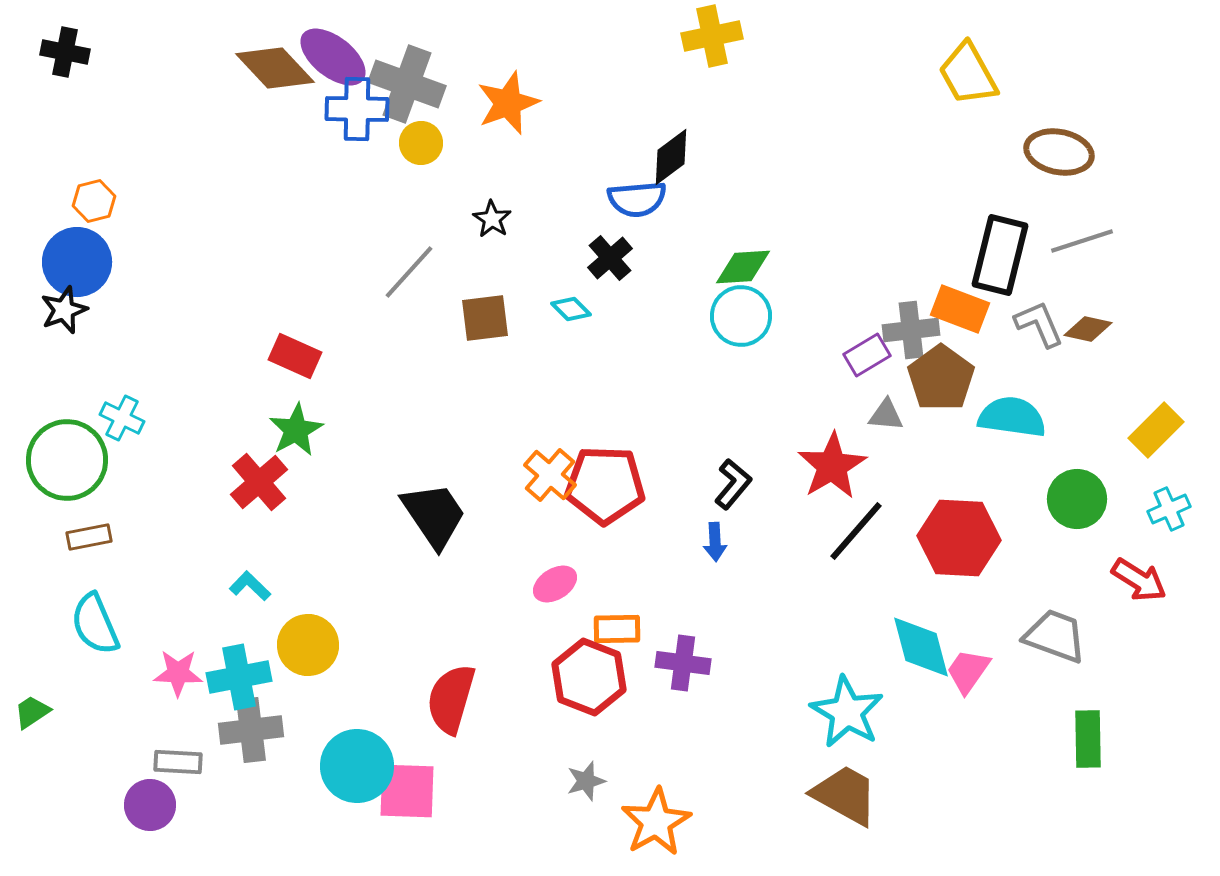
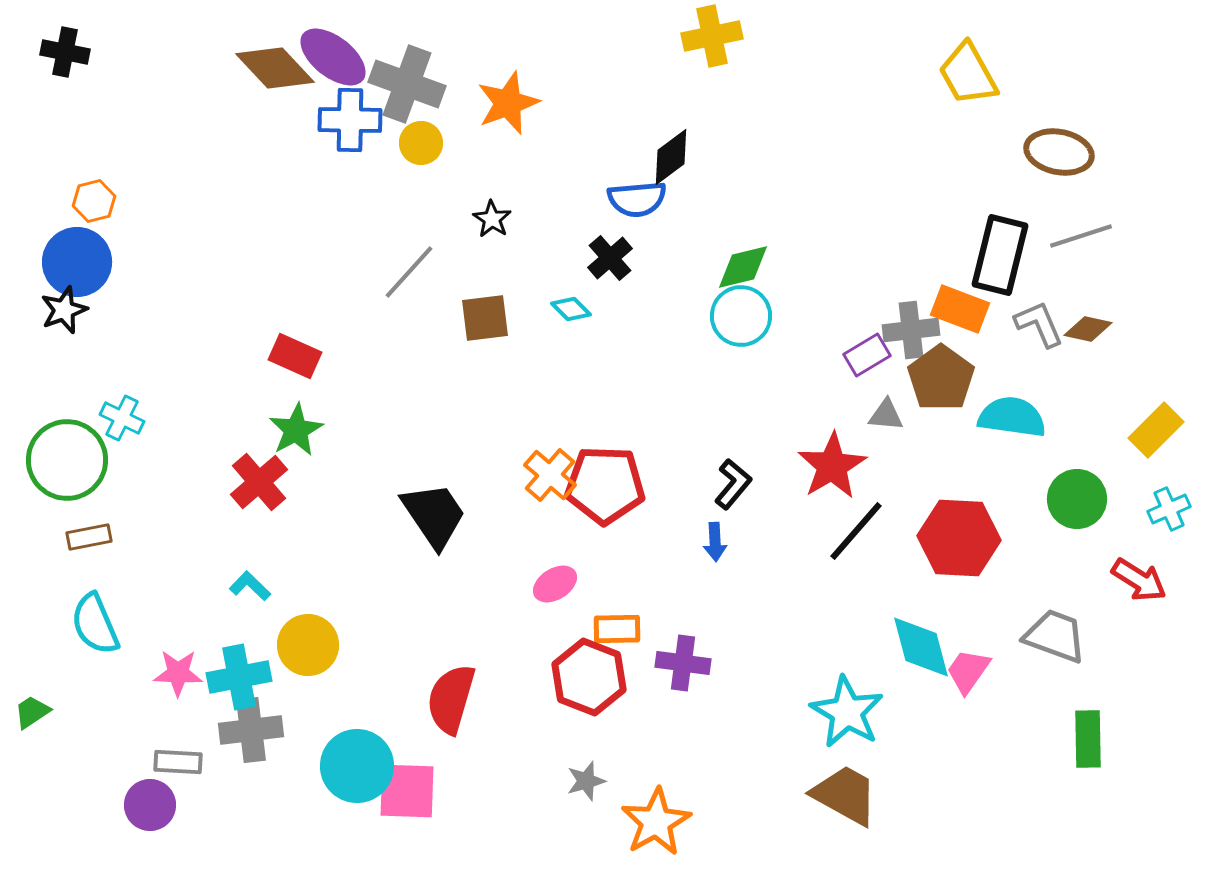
blue cross at (357, 109): moved 7 px left, 11 px down
gray line at (1082, 241): moved 1 px left, 5 px up
green diamond at (743, 267): rotated 10 degrees counterclockwise
